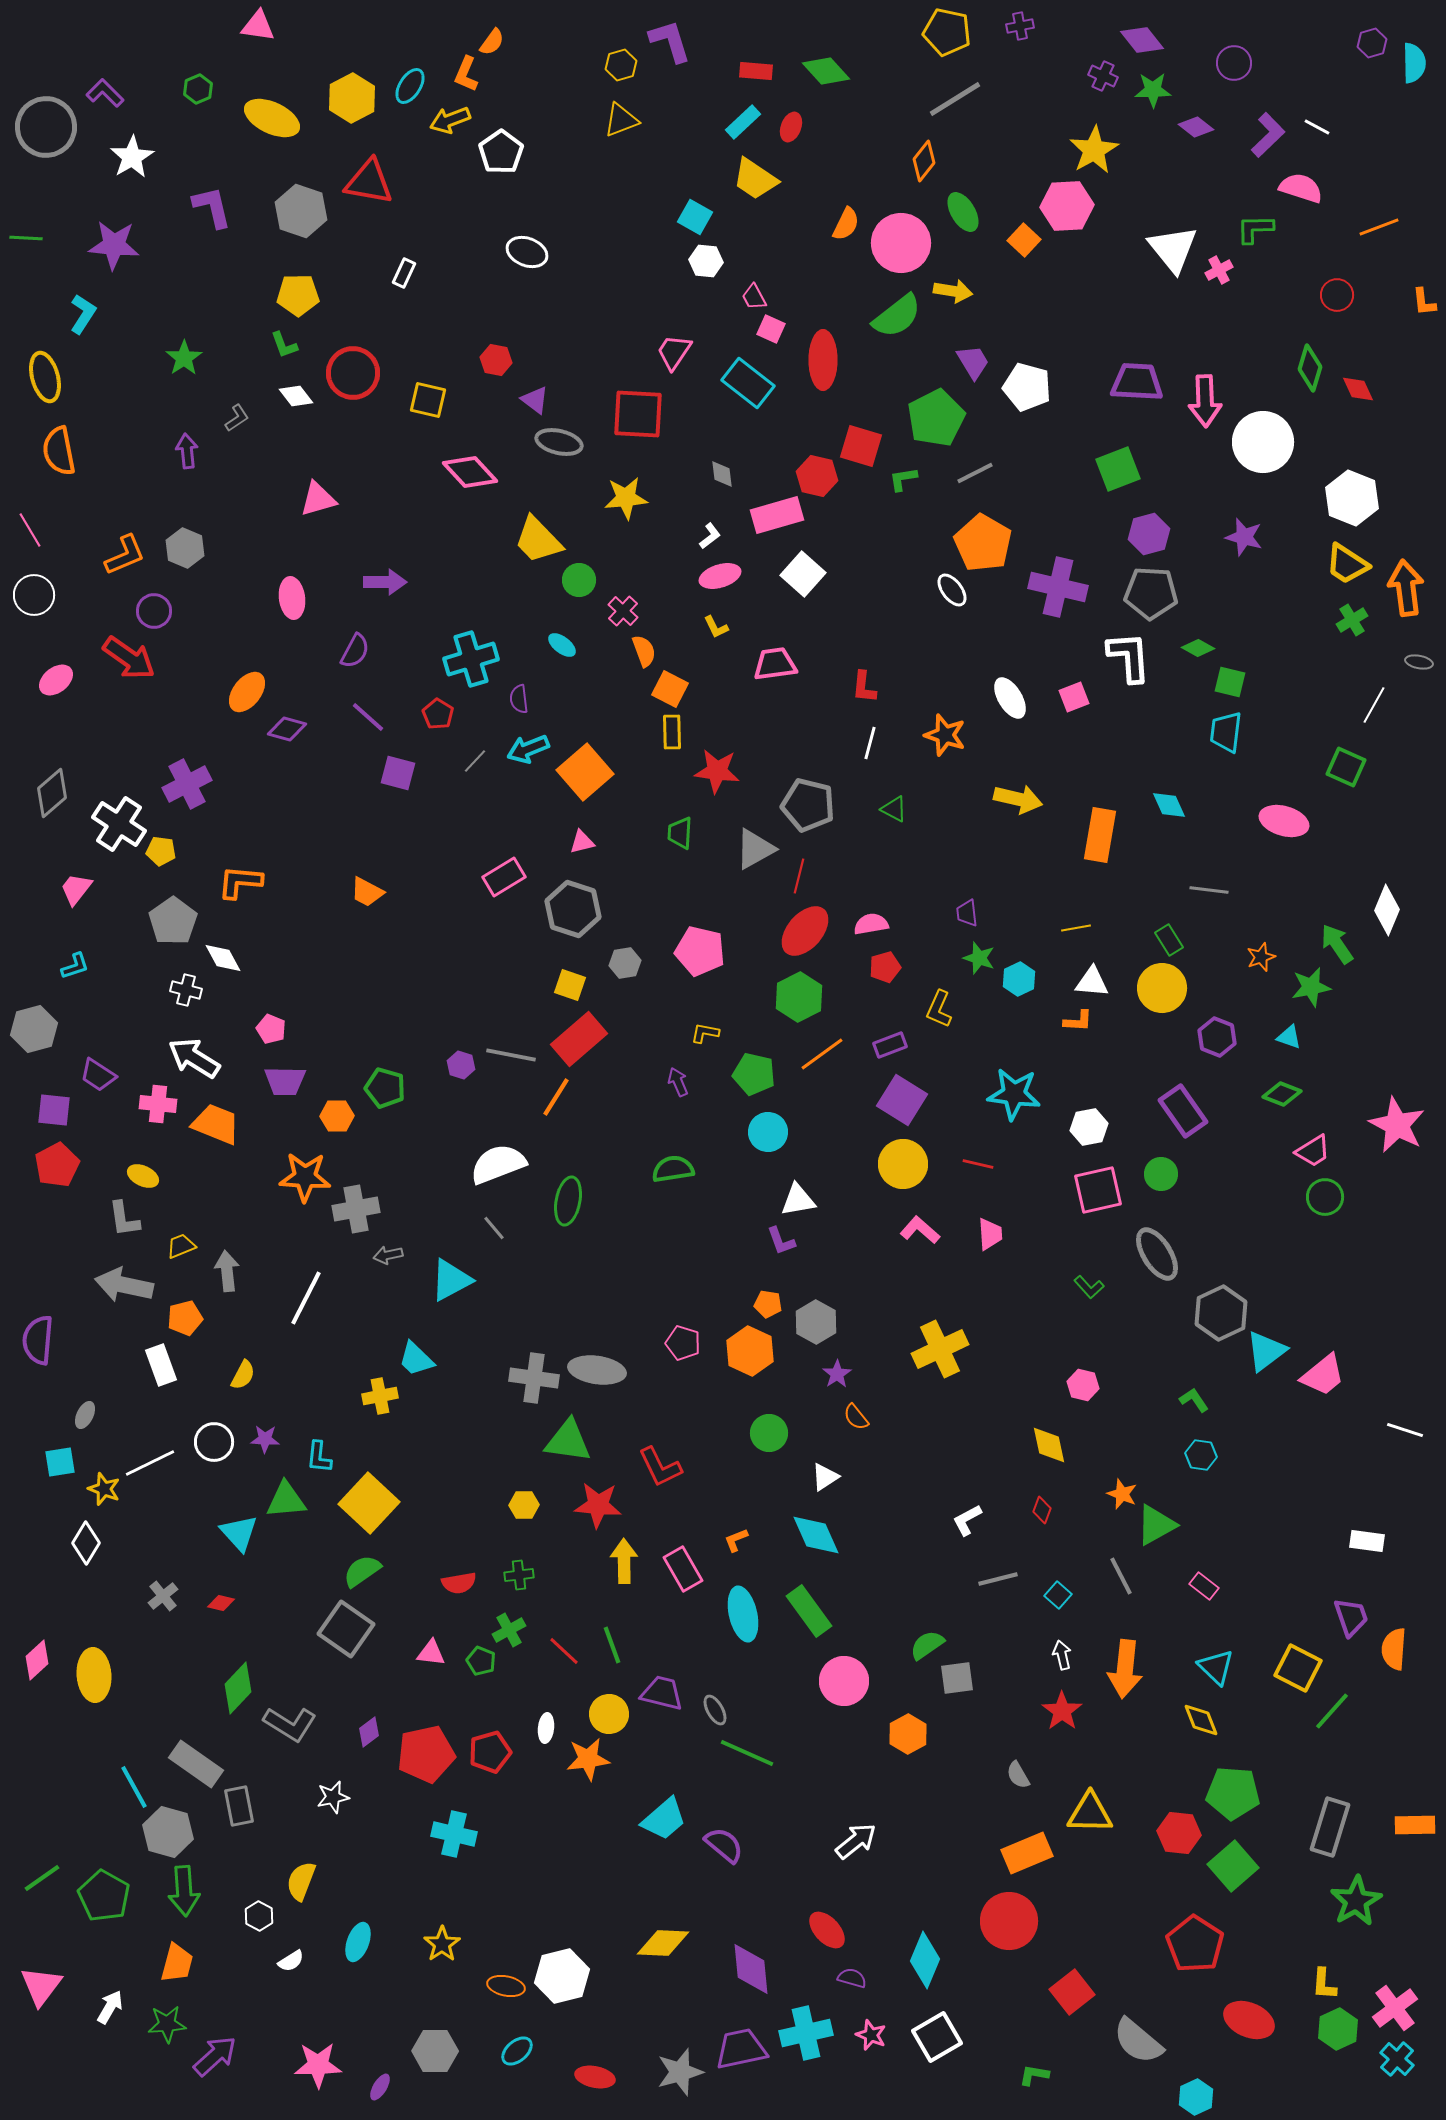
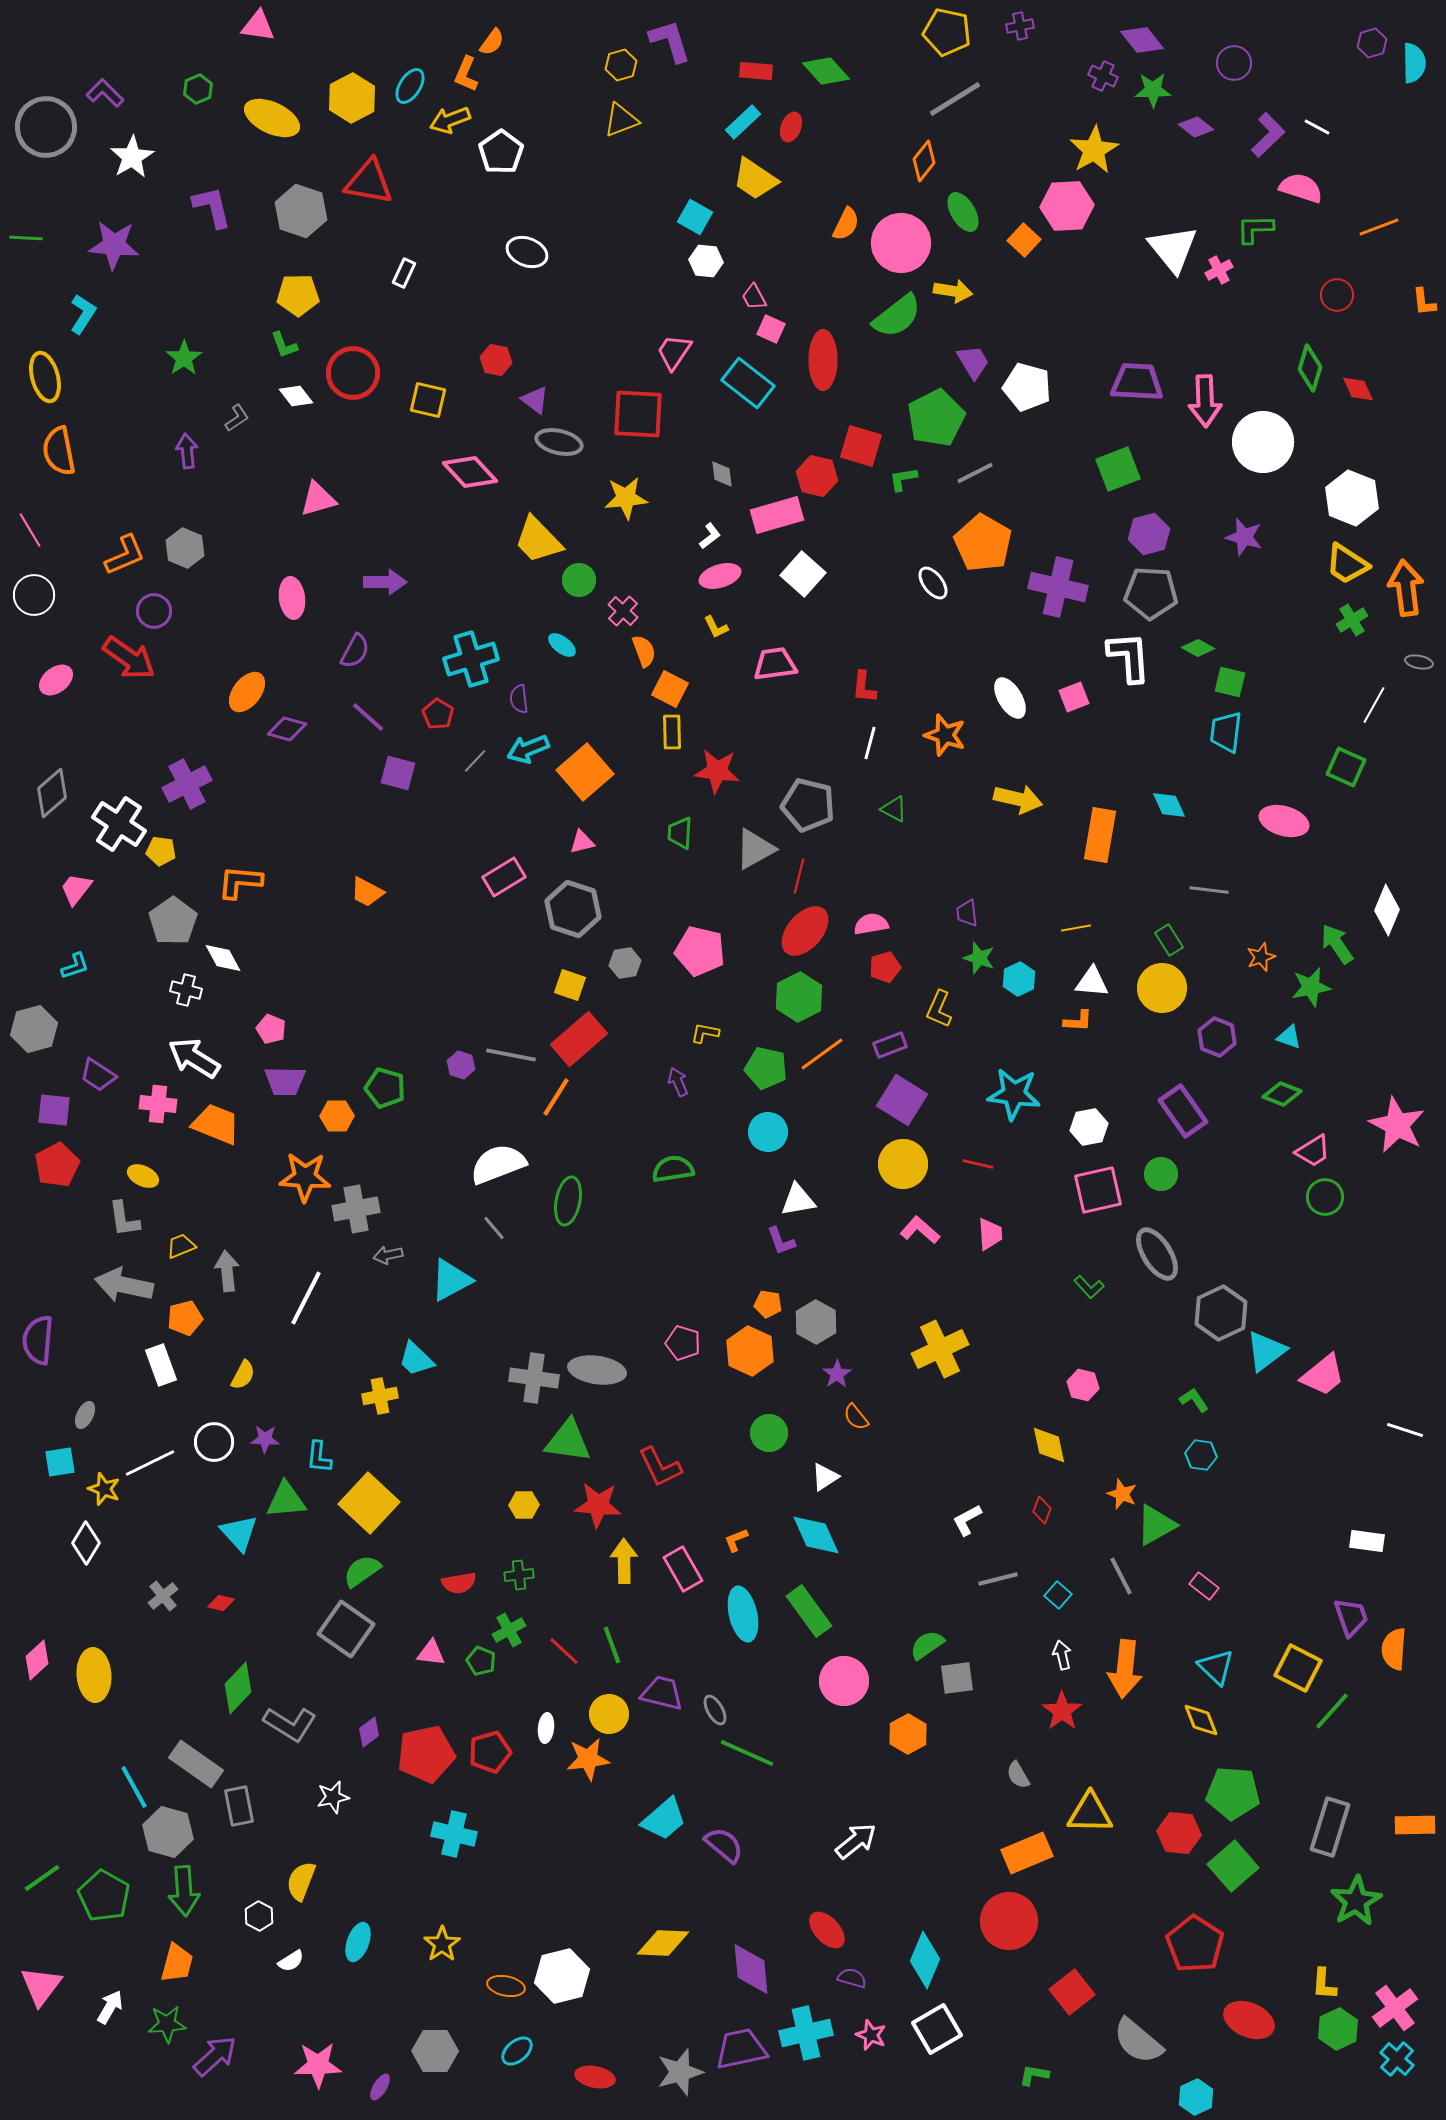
white ellipse at (952, 590): moved 19 px left, 7 px up
green pentagon at (754, 1074): moved 12 px right, 6 px up
white square at (937, 2037): moved 8 px up
